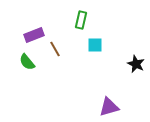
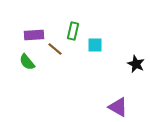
green rectangle: moved 8 px left, 11 px down
purple rectangle: rotated 18 degrees clockwise
brown line: rotated 21 degrees counterclockwise
purple triangle: moved 9 px right; rotated 45 degrees clockwise
